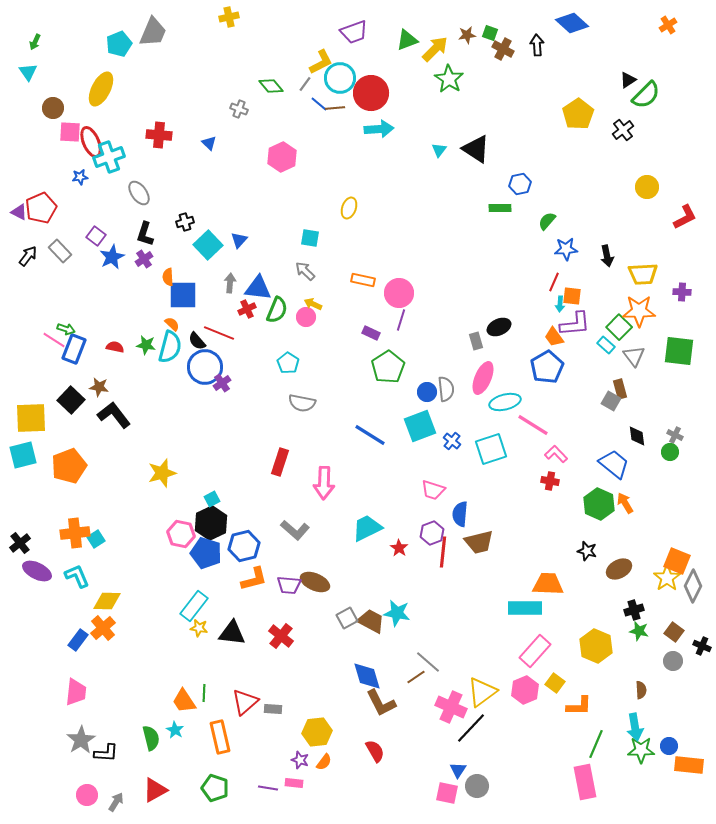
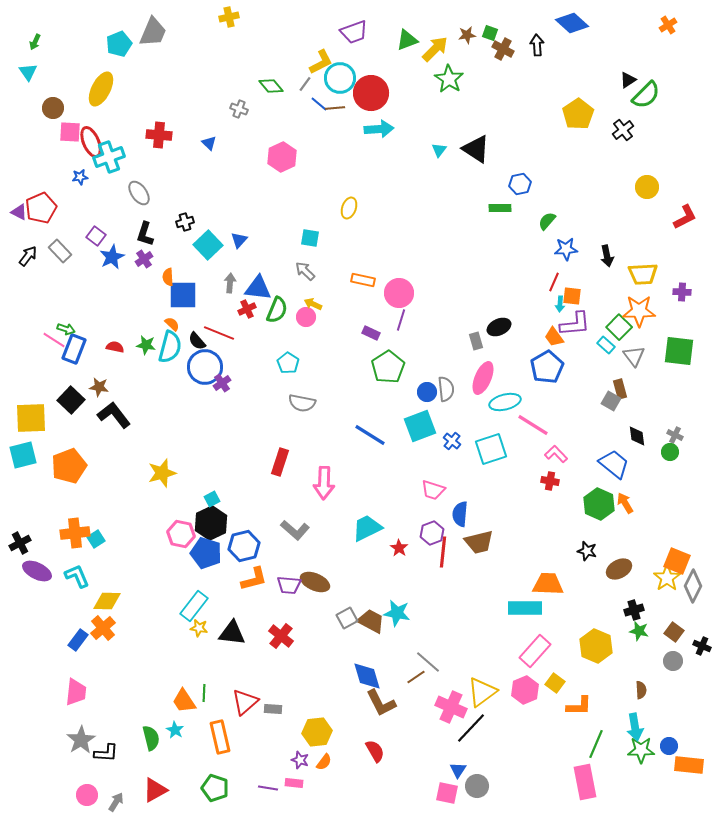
black cross at (20, 543): rotated 10 degrees clockwise
